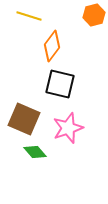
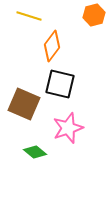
brown square: moved 15 px up
green diamond: rotated 10 degrees counterclockwise
